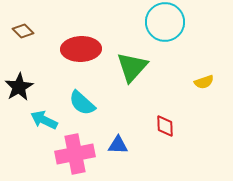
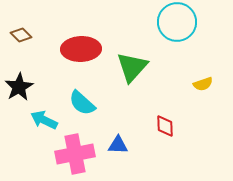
cyan circle: moved 12 px right
brown diamond: moved 2 px left, 4 px down
yellow semicircle: moved 1 px left, 2 px down
